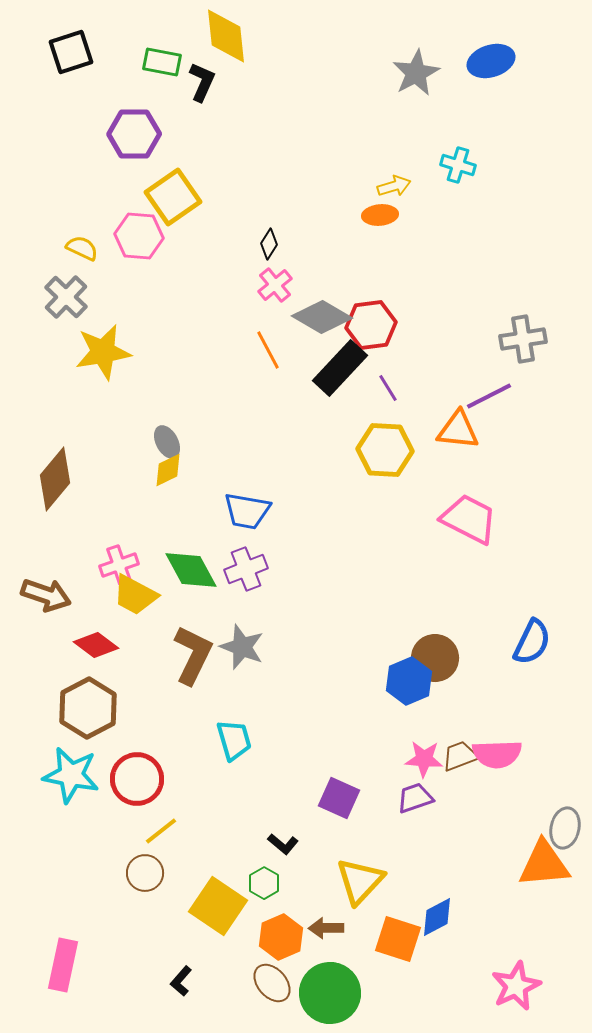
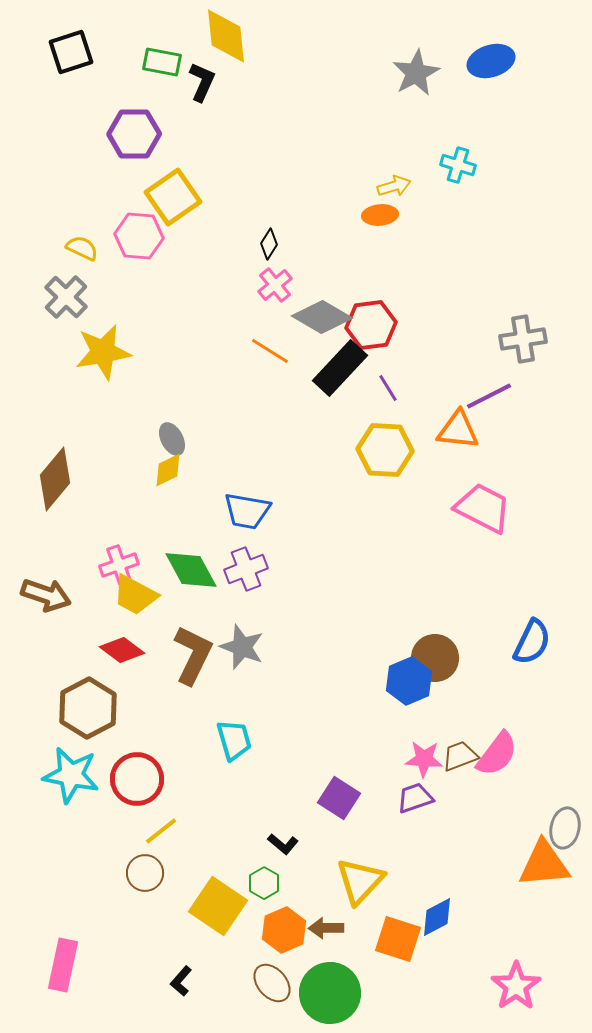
orange line at (268, 350): moved 2 px right, 1 px down; rotated 30 degrees counterclockwise
gray ellipse at (167, 442): moved 5 px right, 3 px up
pink trapezoid at (469, 519): moved 14 px right, 11 px up
red diamond at (96, 645): moved 26 px right, 5 px down
pink semicircle at (497, 754): rotated 51 degrees counterclockwise
purple square at (339, 798): rotated 9 degrees clockwise
orange hexagon at (281, 937): moved 3 px right, 7 px up
pink star at (516, 986): rotated 9 degrees counterclockwise
